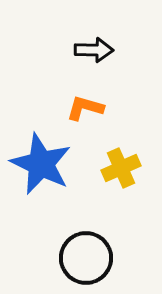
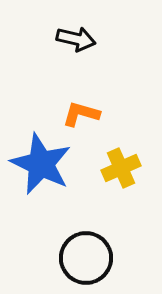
black arrow: moved 18 px left, 11 px up; rotated 12 degrees clockwise
orange L-shape: moved 4 px left, 6 px down
